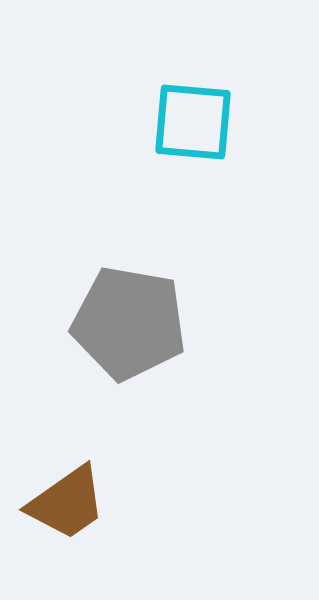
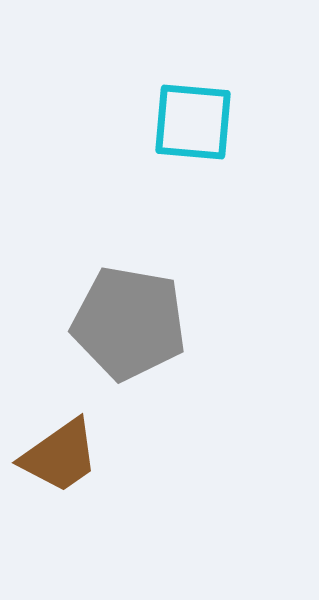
brown trapezoid: moved 7 px left, 47 px up
